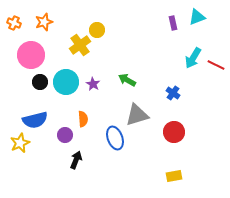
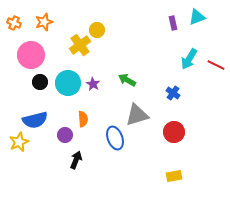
cyan arrow: moved 4 px left, 1 px down
cyan circle: moved 2 px right, 1 px down
yellow star: moved 1 px left, 1 px up
